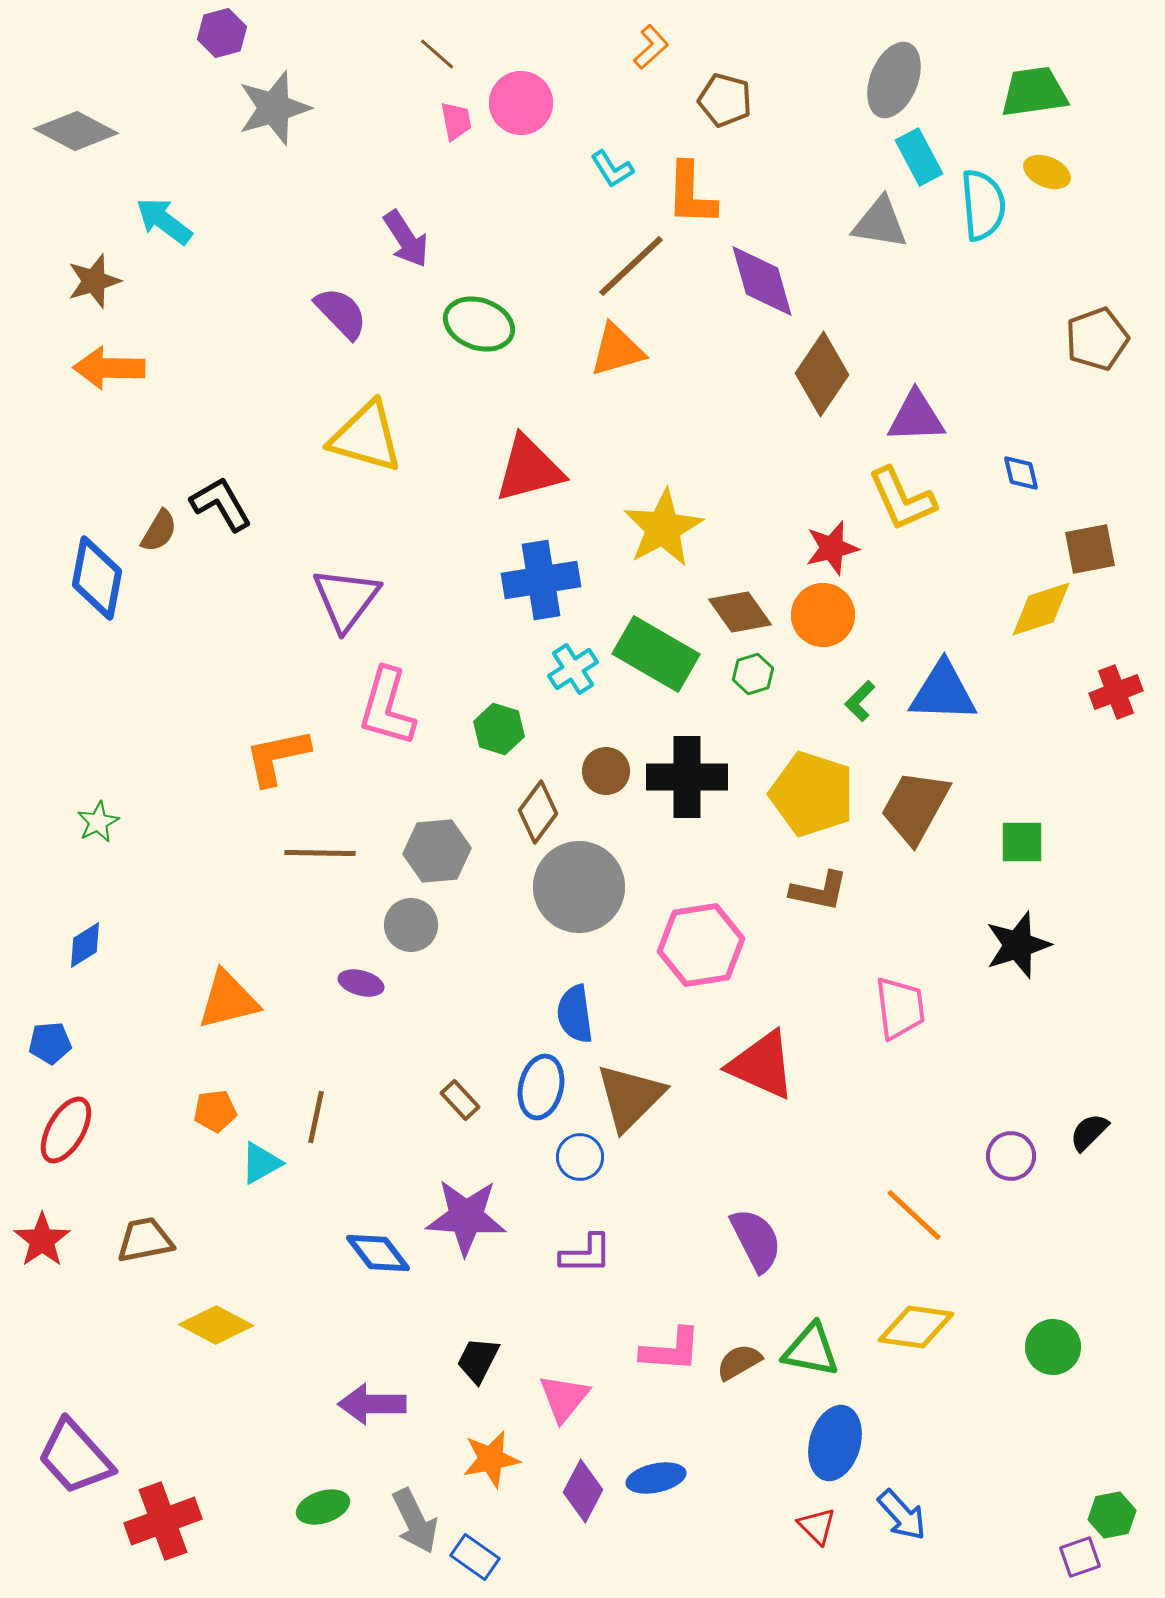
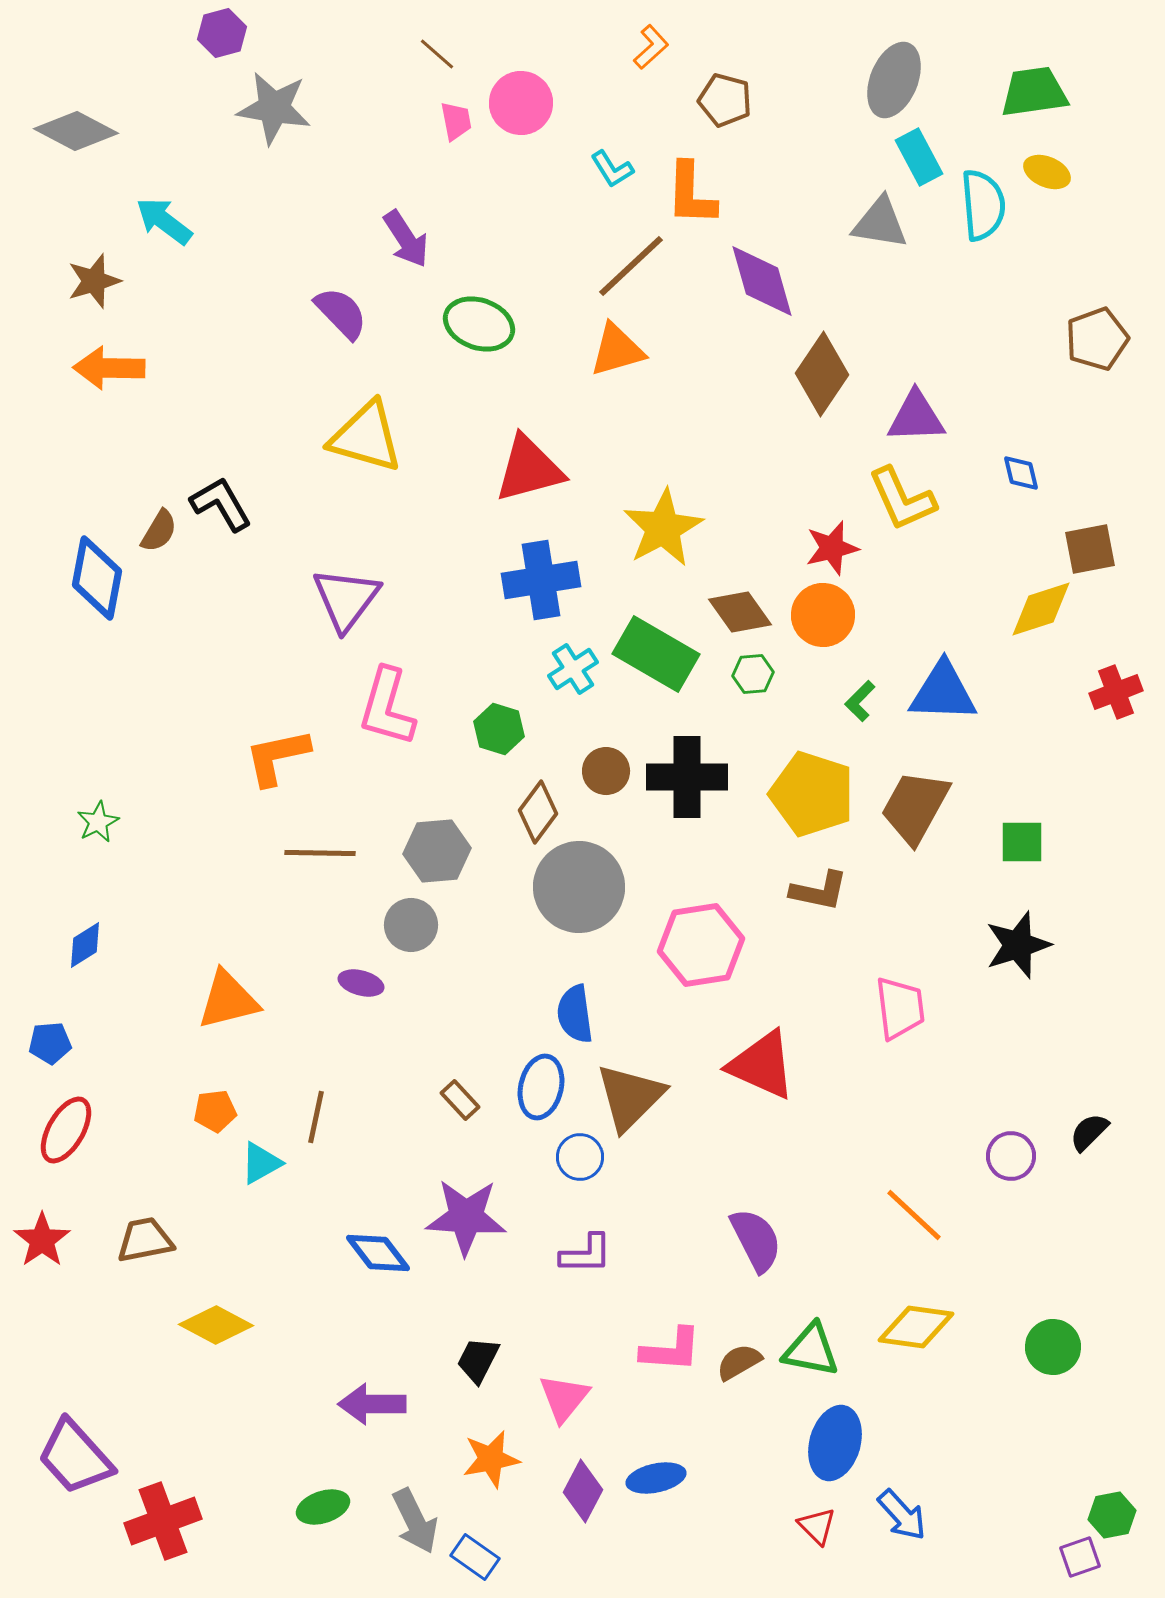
gray star at (274, 108): rotated 26 degrees clockwise
green hexagon at (753, 674): rotated 12 degrees clockwise
